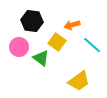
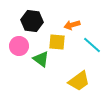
yellow square: rotated 30 degrees counterclockwise
pink circle: moved 1 px up
green triangle: moved 1 px down
